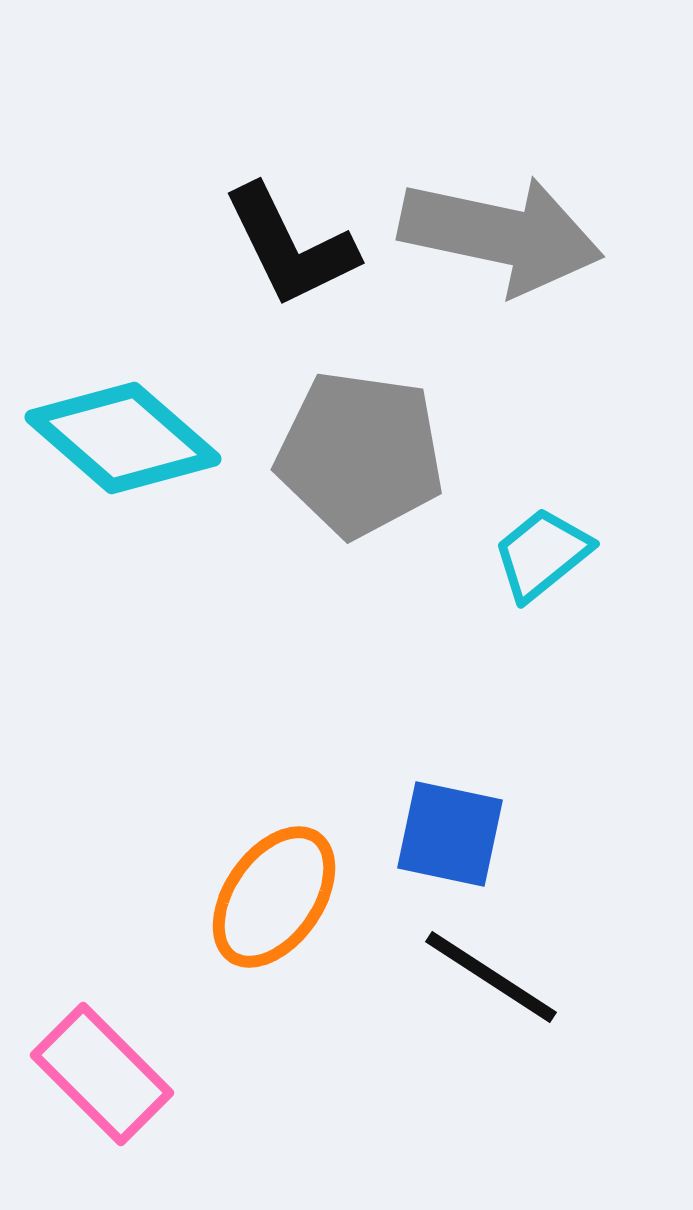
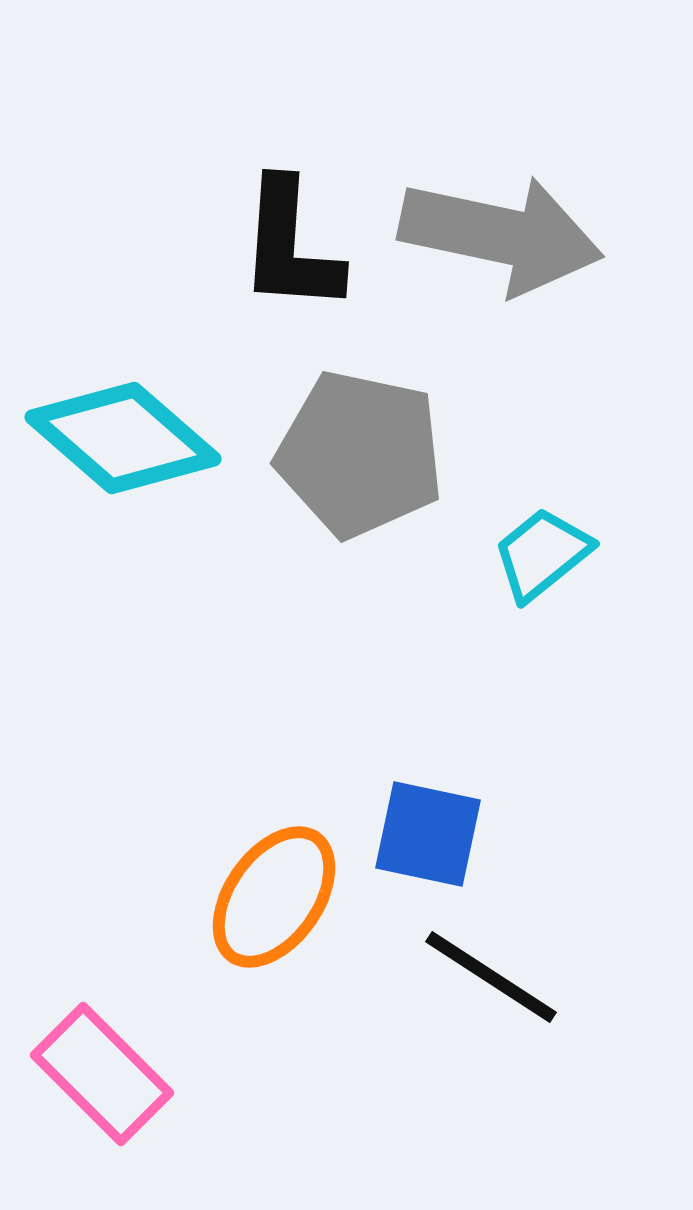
black L-shape: rotated 30 degrees clockwise
gray pentagon: rotated 4 degrees clockwise
blue square: moved 22 px left
